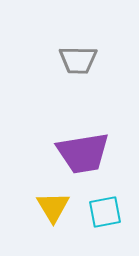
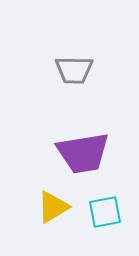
gray trapezoid: moved 4 px left, 10 px down
yellow triangle: rotated 30 degrees clockwise
